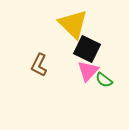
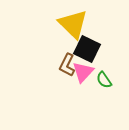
brown L-shape: moved 28 px right
pink triangle: moved 5 px left, 1 px down
green semicircle: rotated 18 degrees clockwise
